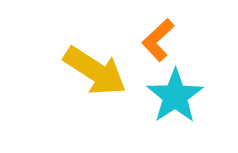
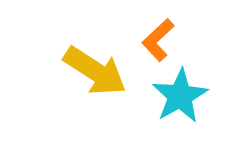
cyan star: moved 5 px right; rotated 4 degrees clockwise
